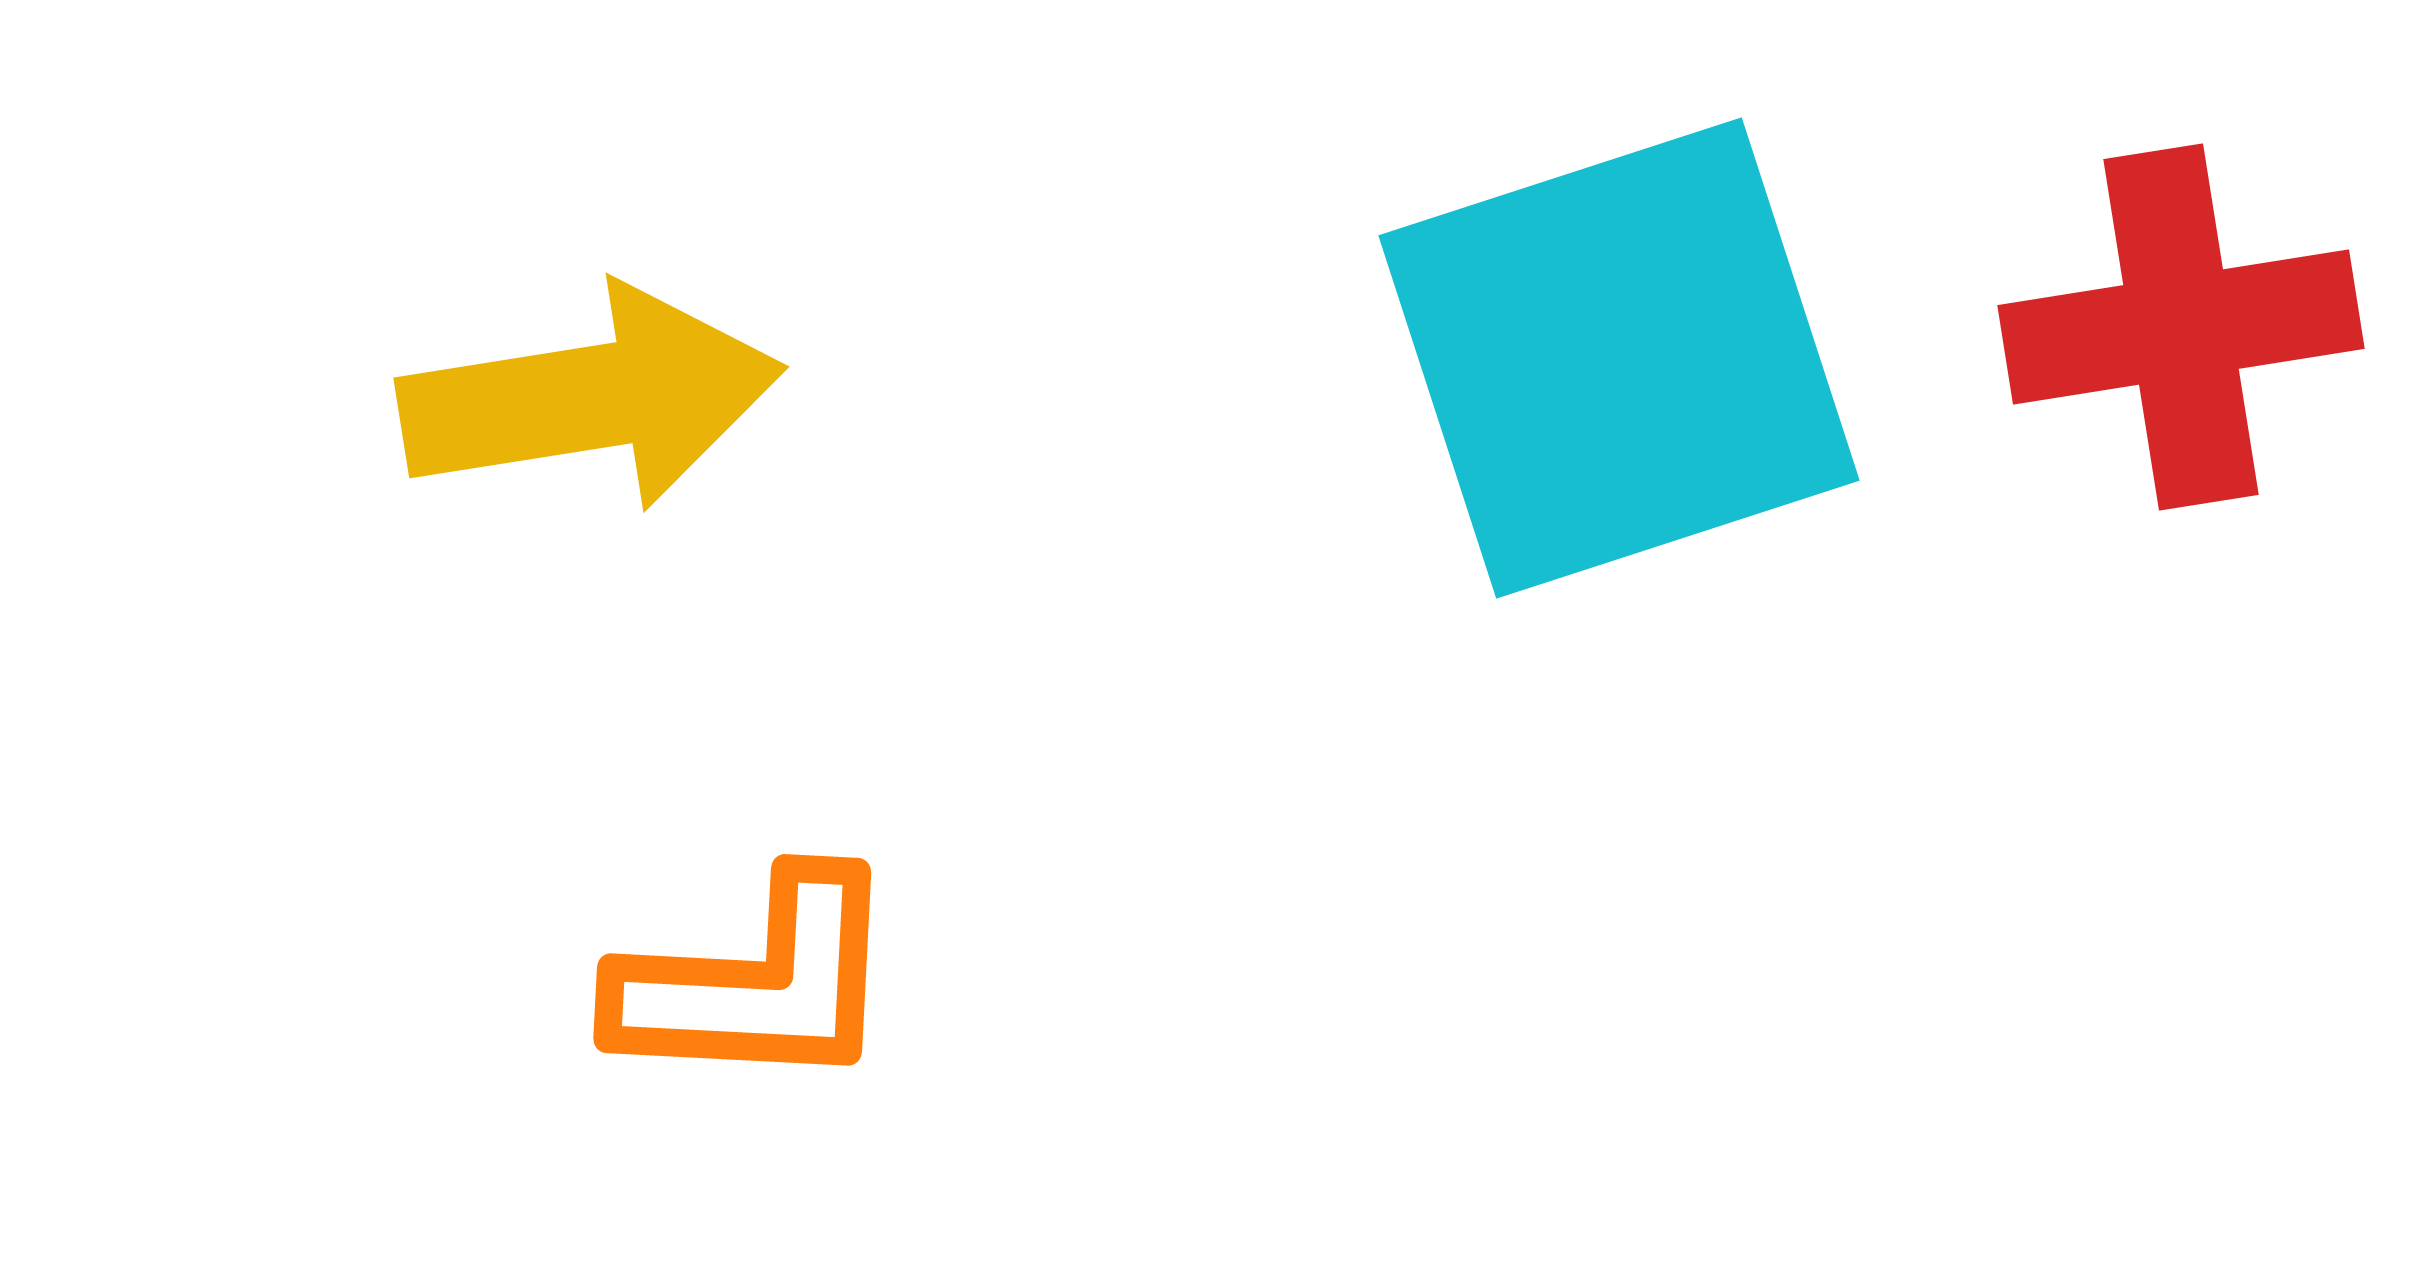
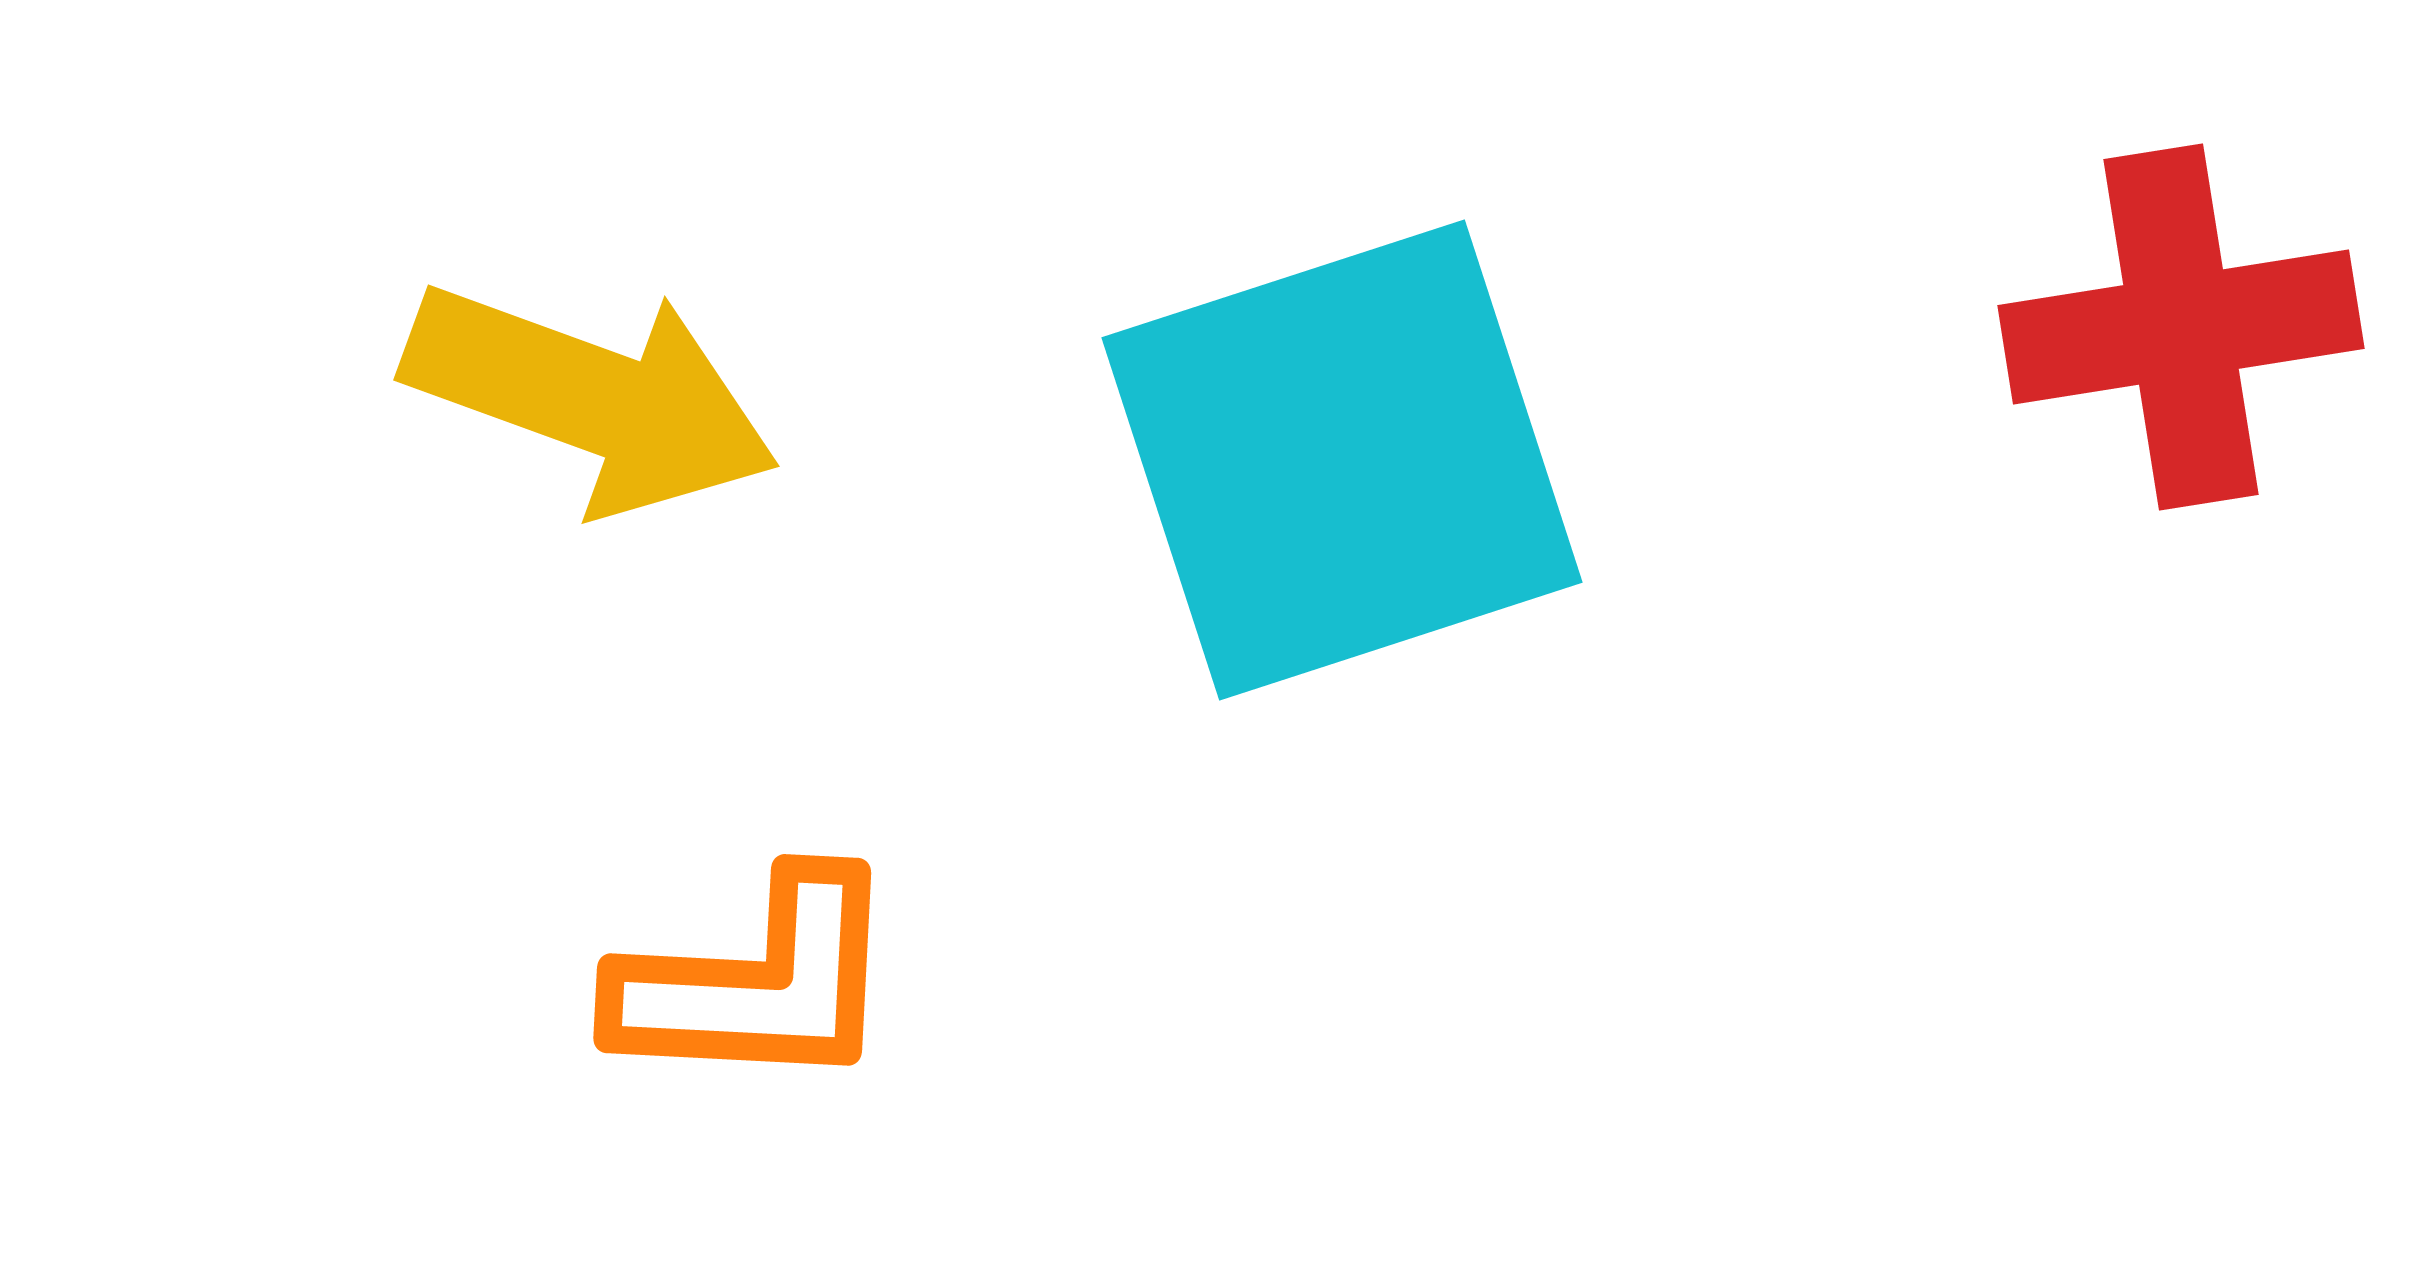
cyan square: moved 277 px left, 102 px down
yellow arrow: rotated 29 degrees clockwise
